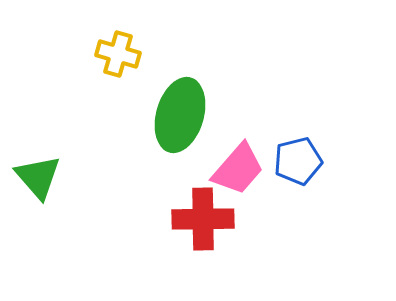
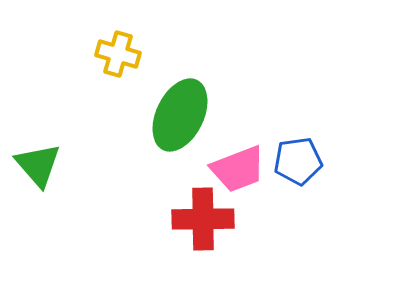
green ellipse: rotated 10 degrees clockwise
blue pentagon: rotated 6 degrees clockwise
pink trapezoid: rotated 28 degrees clockwise
green triangle: moved 12 px up
